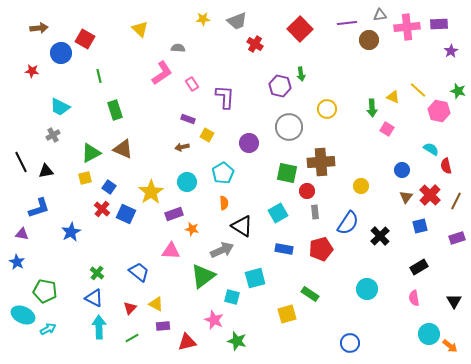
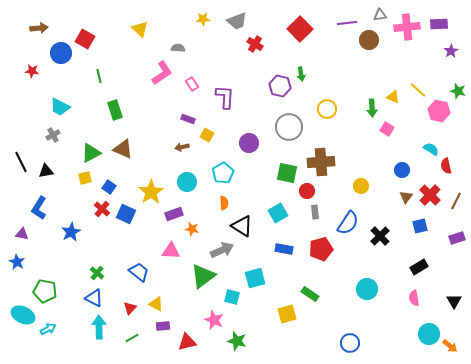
blue L-shape at (39, 208): rotated 140 degrees clockwise
